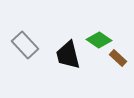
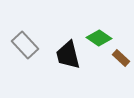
green diamond: moved 2 px up
brown rectangle: moved 3 px right
